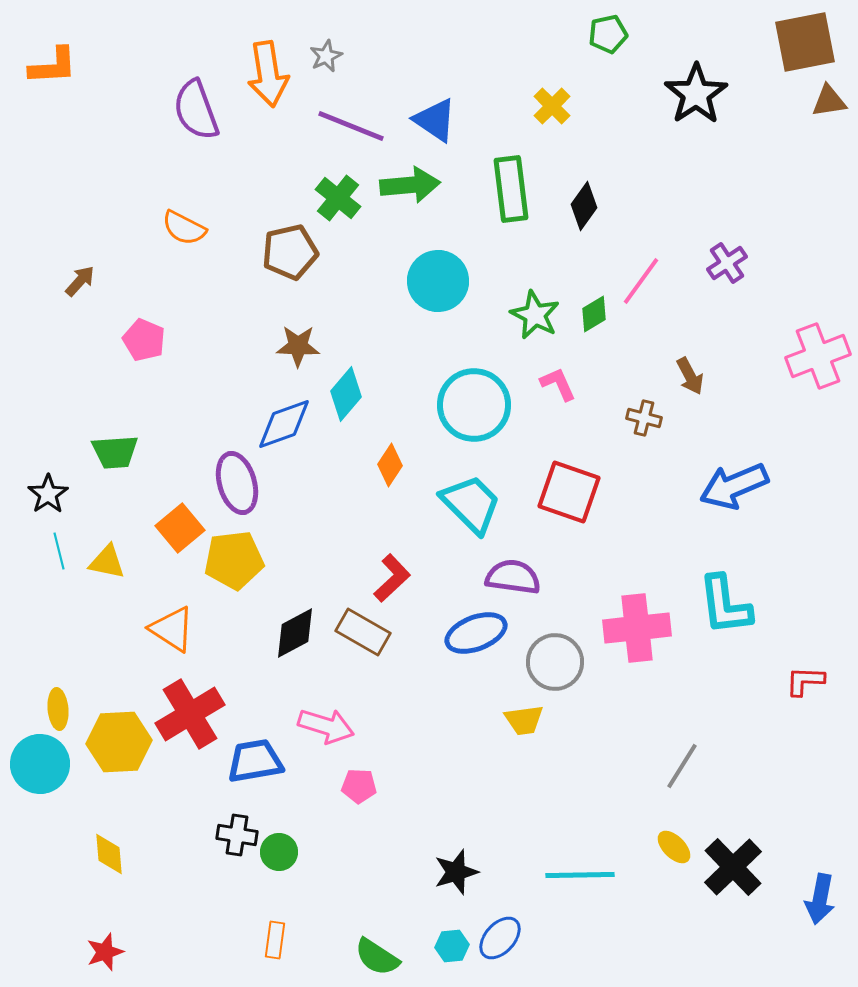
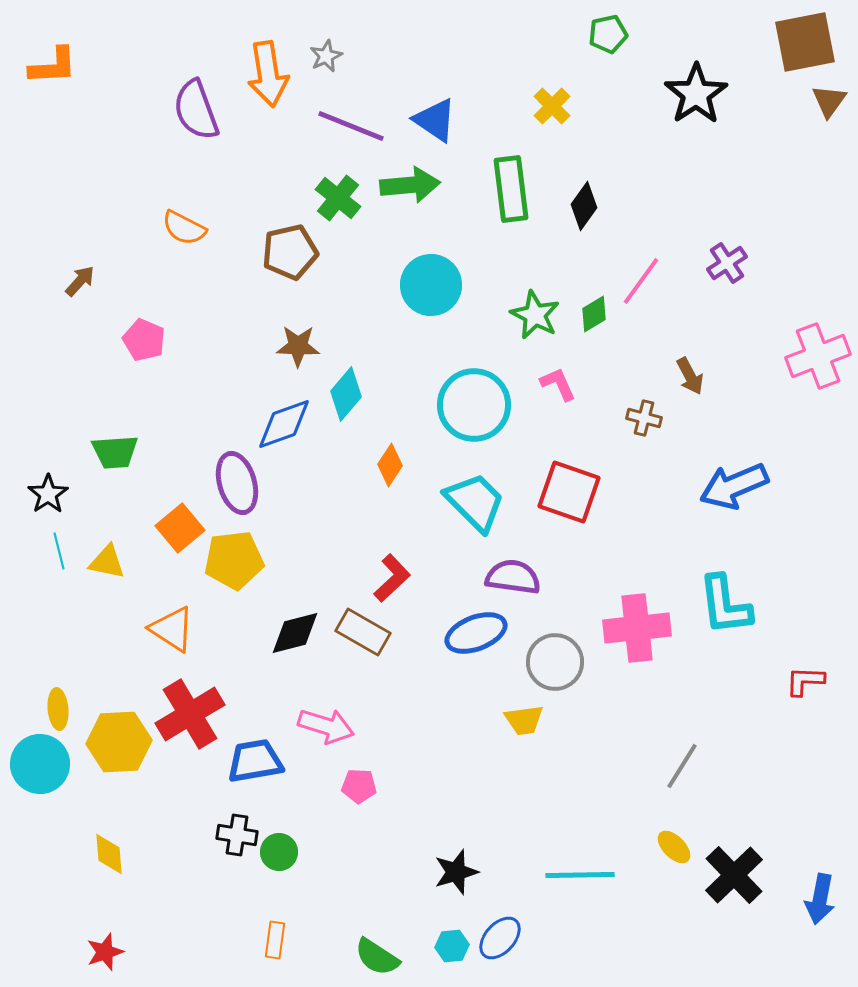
brown triangle at (829, 101): rotated 45 degrees counterclockwise
cyan circle at (438, 281): moved 7 px left, 4 px down
cyan trapezoid at (471, 504): moved 4 px right, 2 px up
black diamond at (295, 633): rotated 14 degrees clockwise
black cross at (733, 867): moved 1 px right, 8 px down
